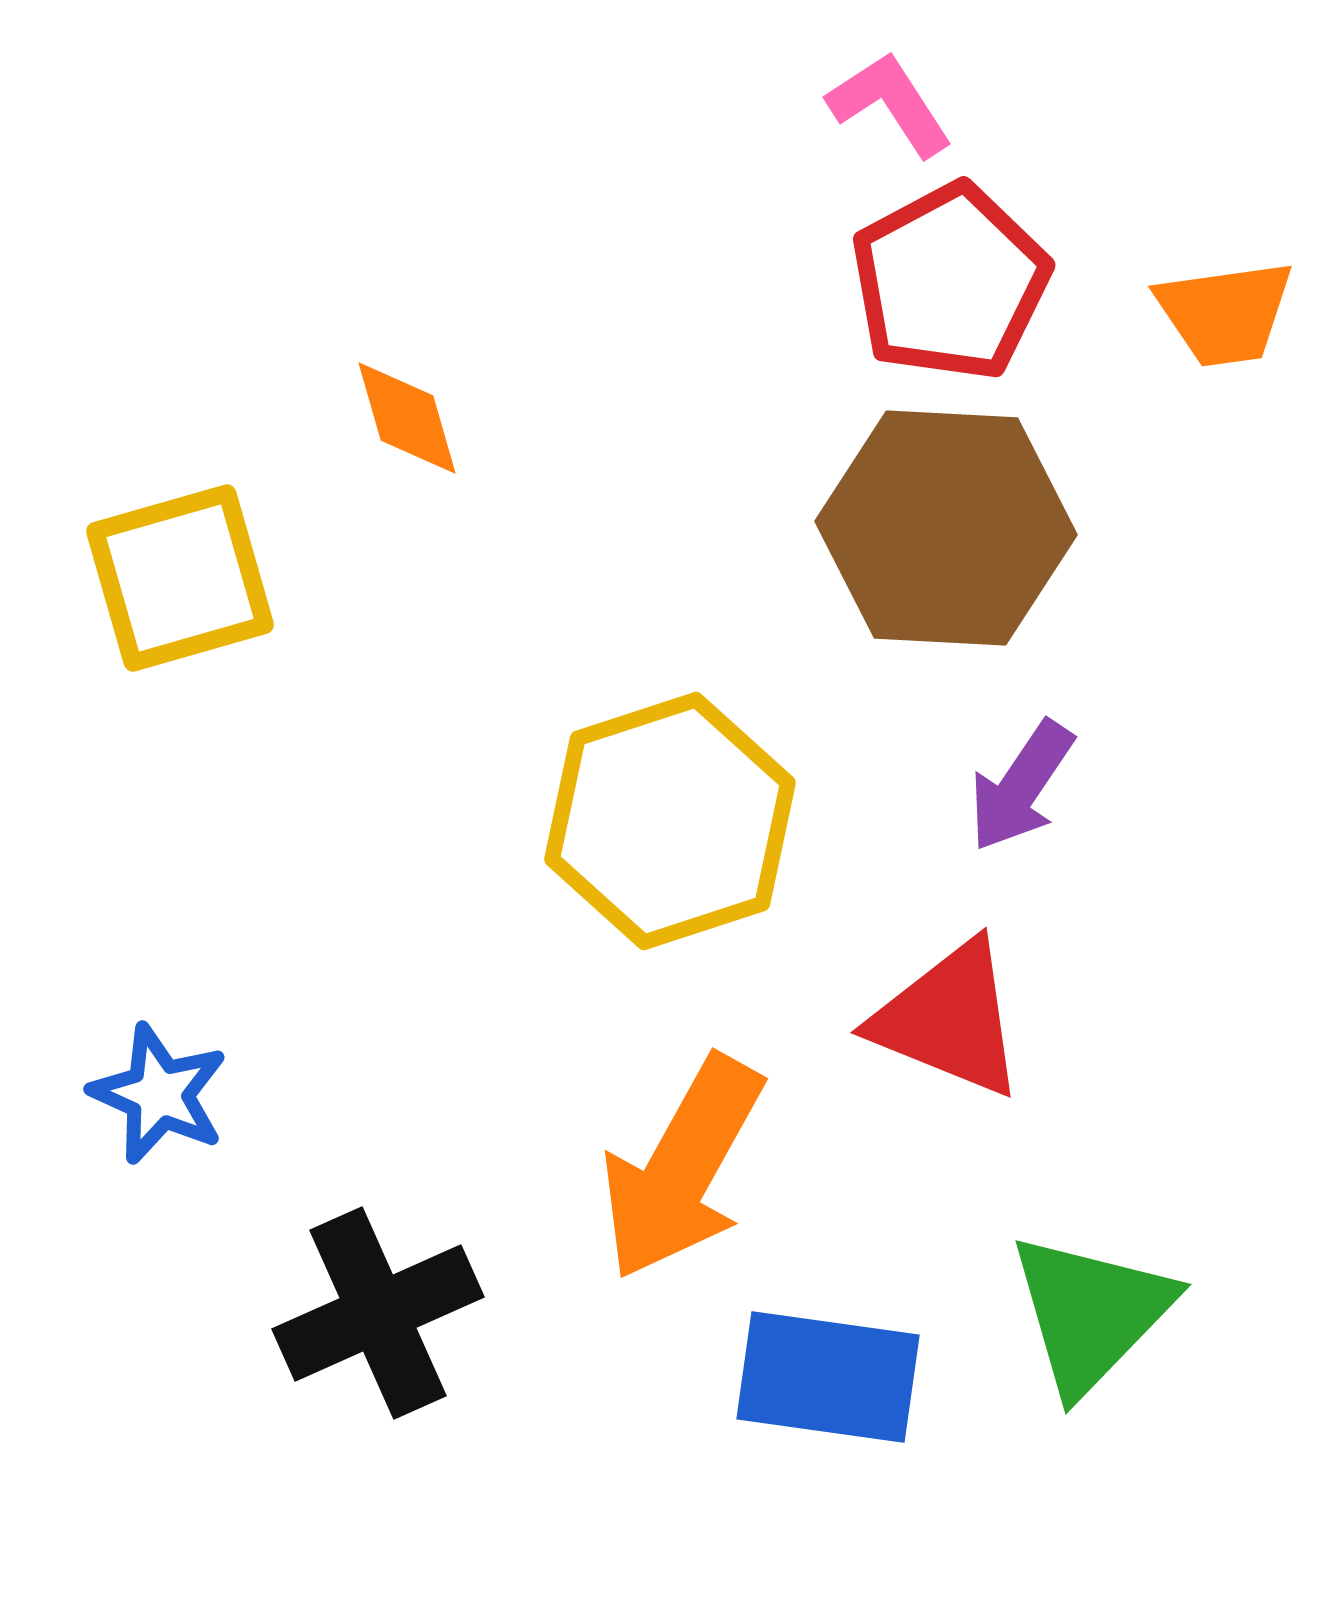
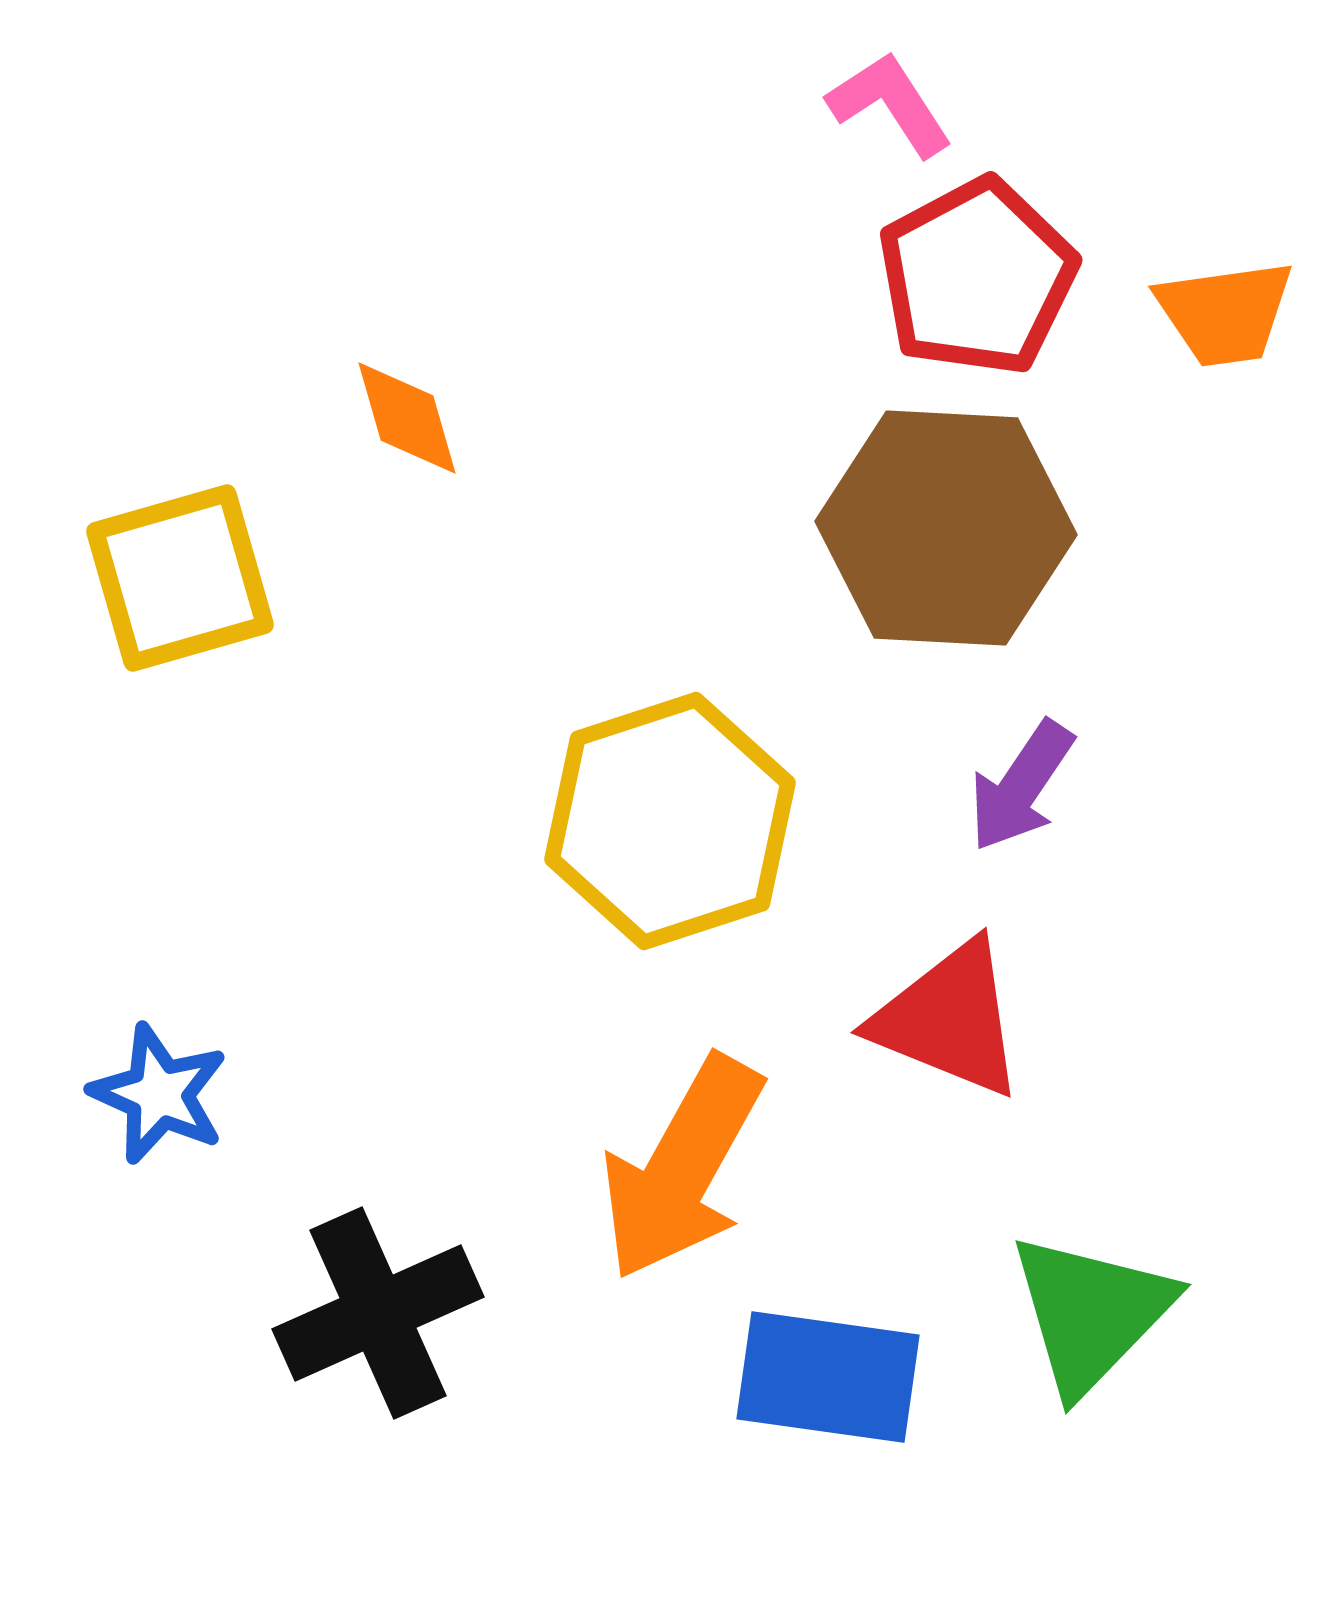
red pentagon: moved 27 px right, 5 px up
